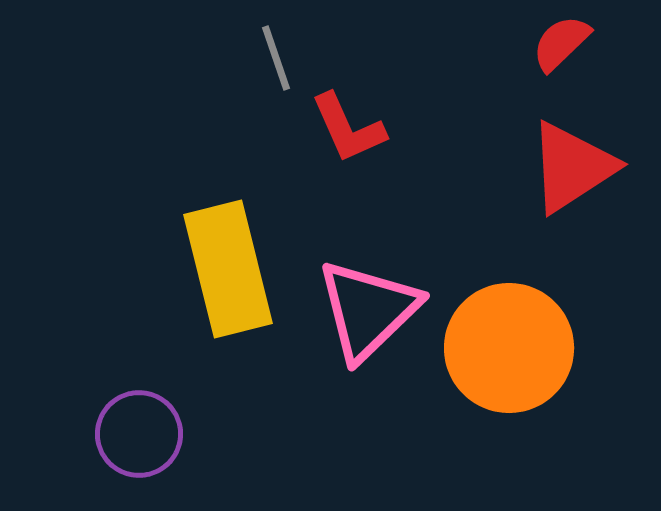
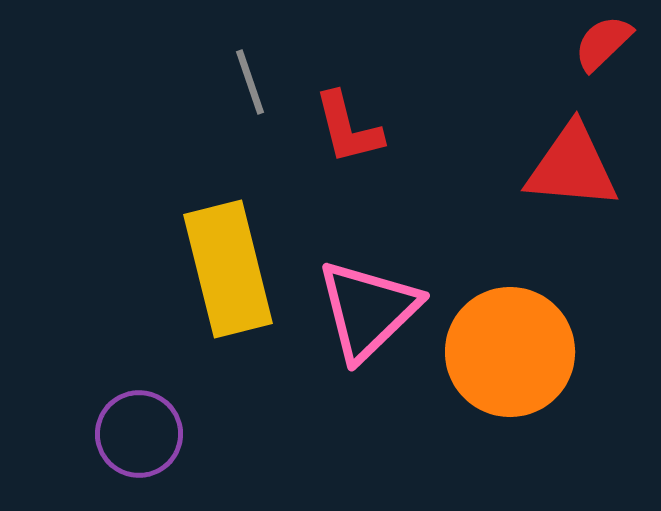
red semicircle: moved 42 px right
gray line: moved 26 px left, 24 px down
red L-shape: rotated 10 degrees clockwise
red triangle: rotated 38 degrees clockwise
orange circle: moved 1 px right, 4 px down
